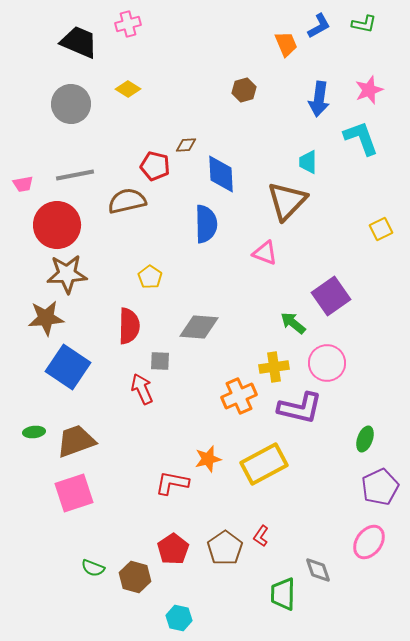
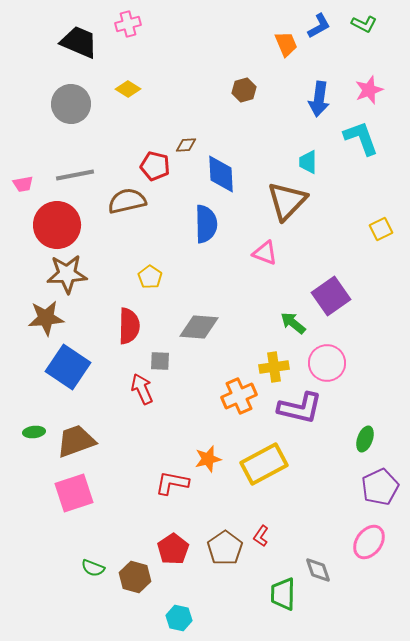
green L-shape at (364, 24): rotated 15 degrees clockwise
